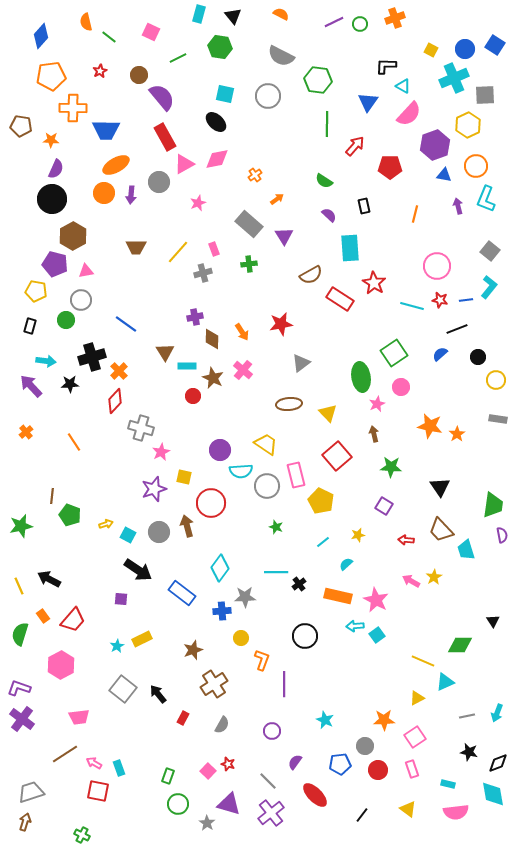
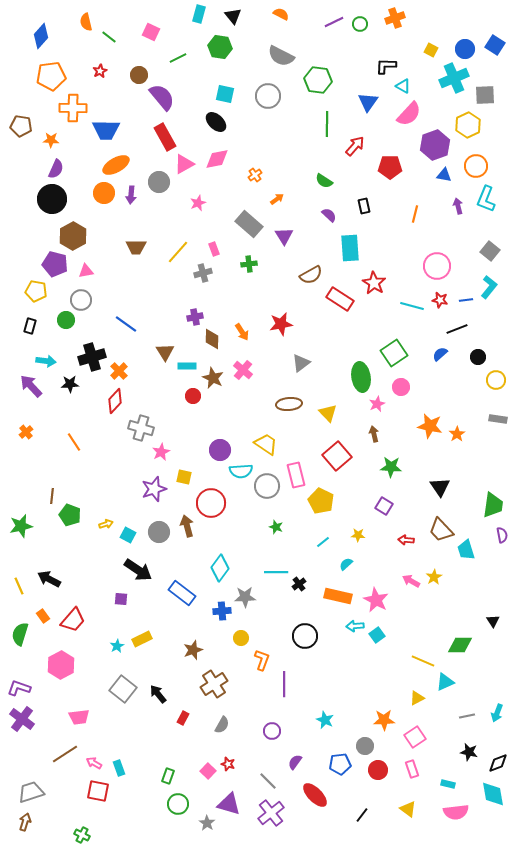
yellow star at (358, 535): rotated 16 degrees clockwise
